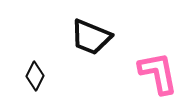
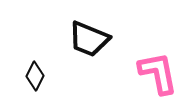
black trapezoid: moved 2 px left, 2 px down
